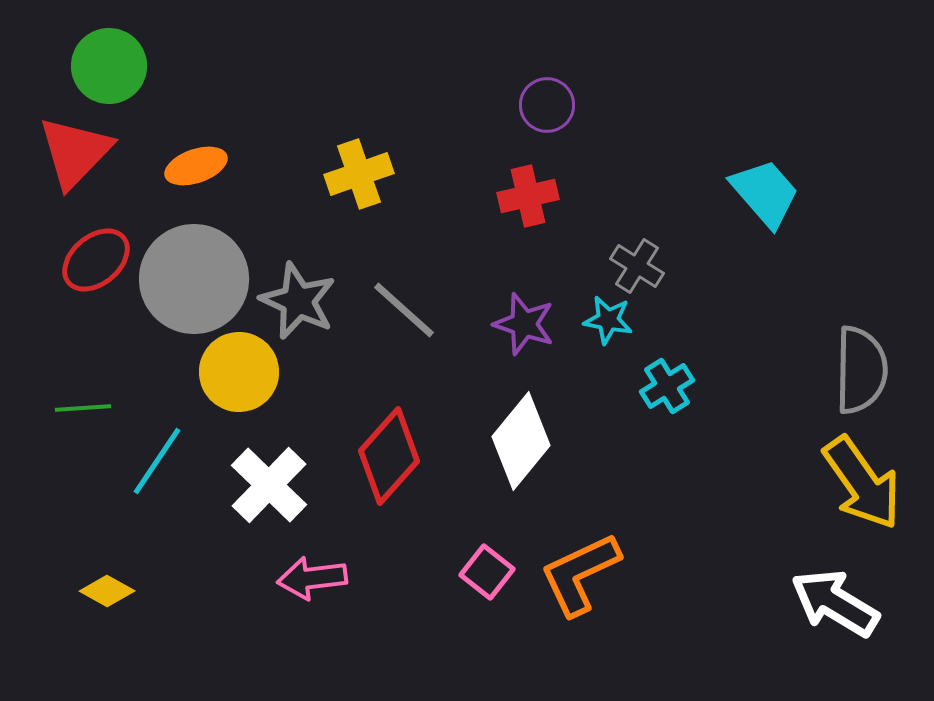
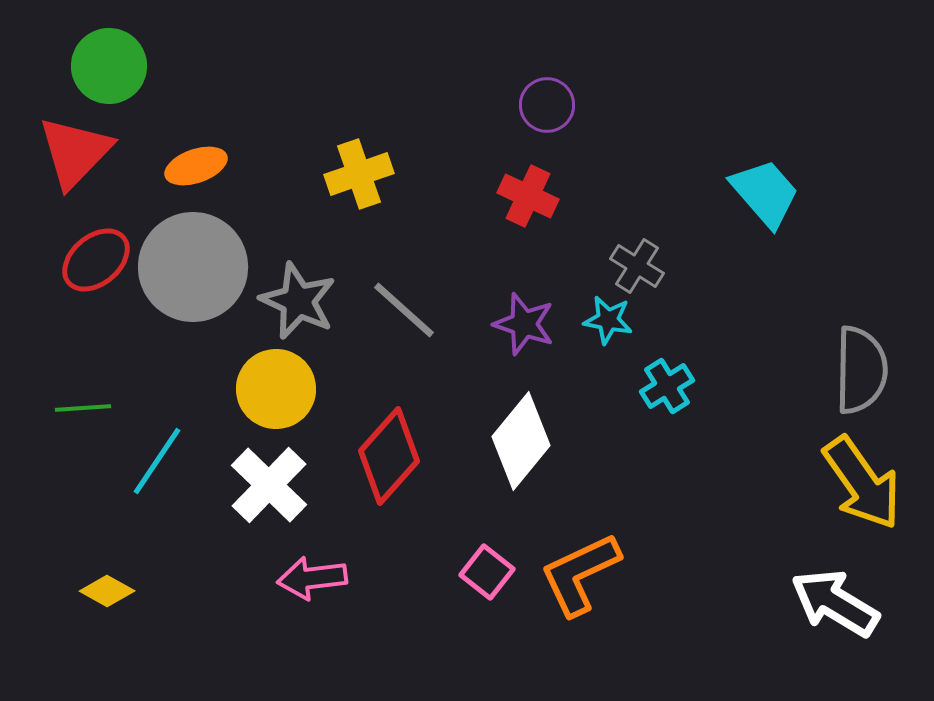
red cross: rotated 38 degrees clockwise
gray circle: moved 1 px left, 12 px up
yellow circle: moved 37 px right, 17 px down
